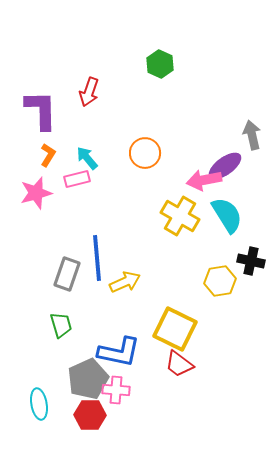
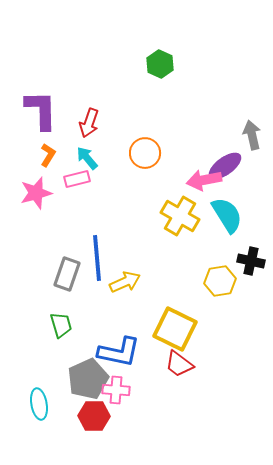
red arrow: moved 31 px down
red hexagon: moved 4 px right, 1 px down
